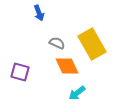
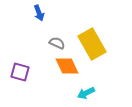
cyan arrow: moved 9 px right; rotated 12 degrees clockwise
